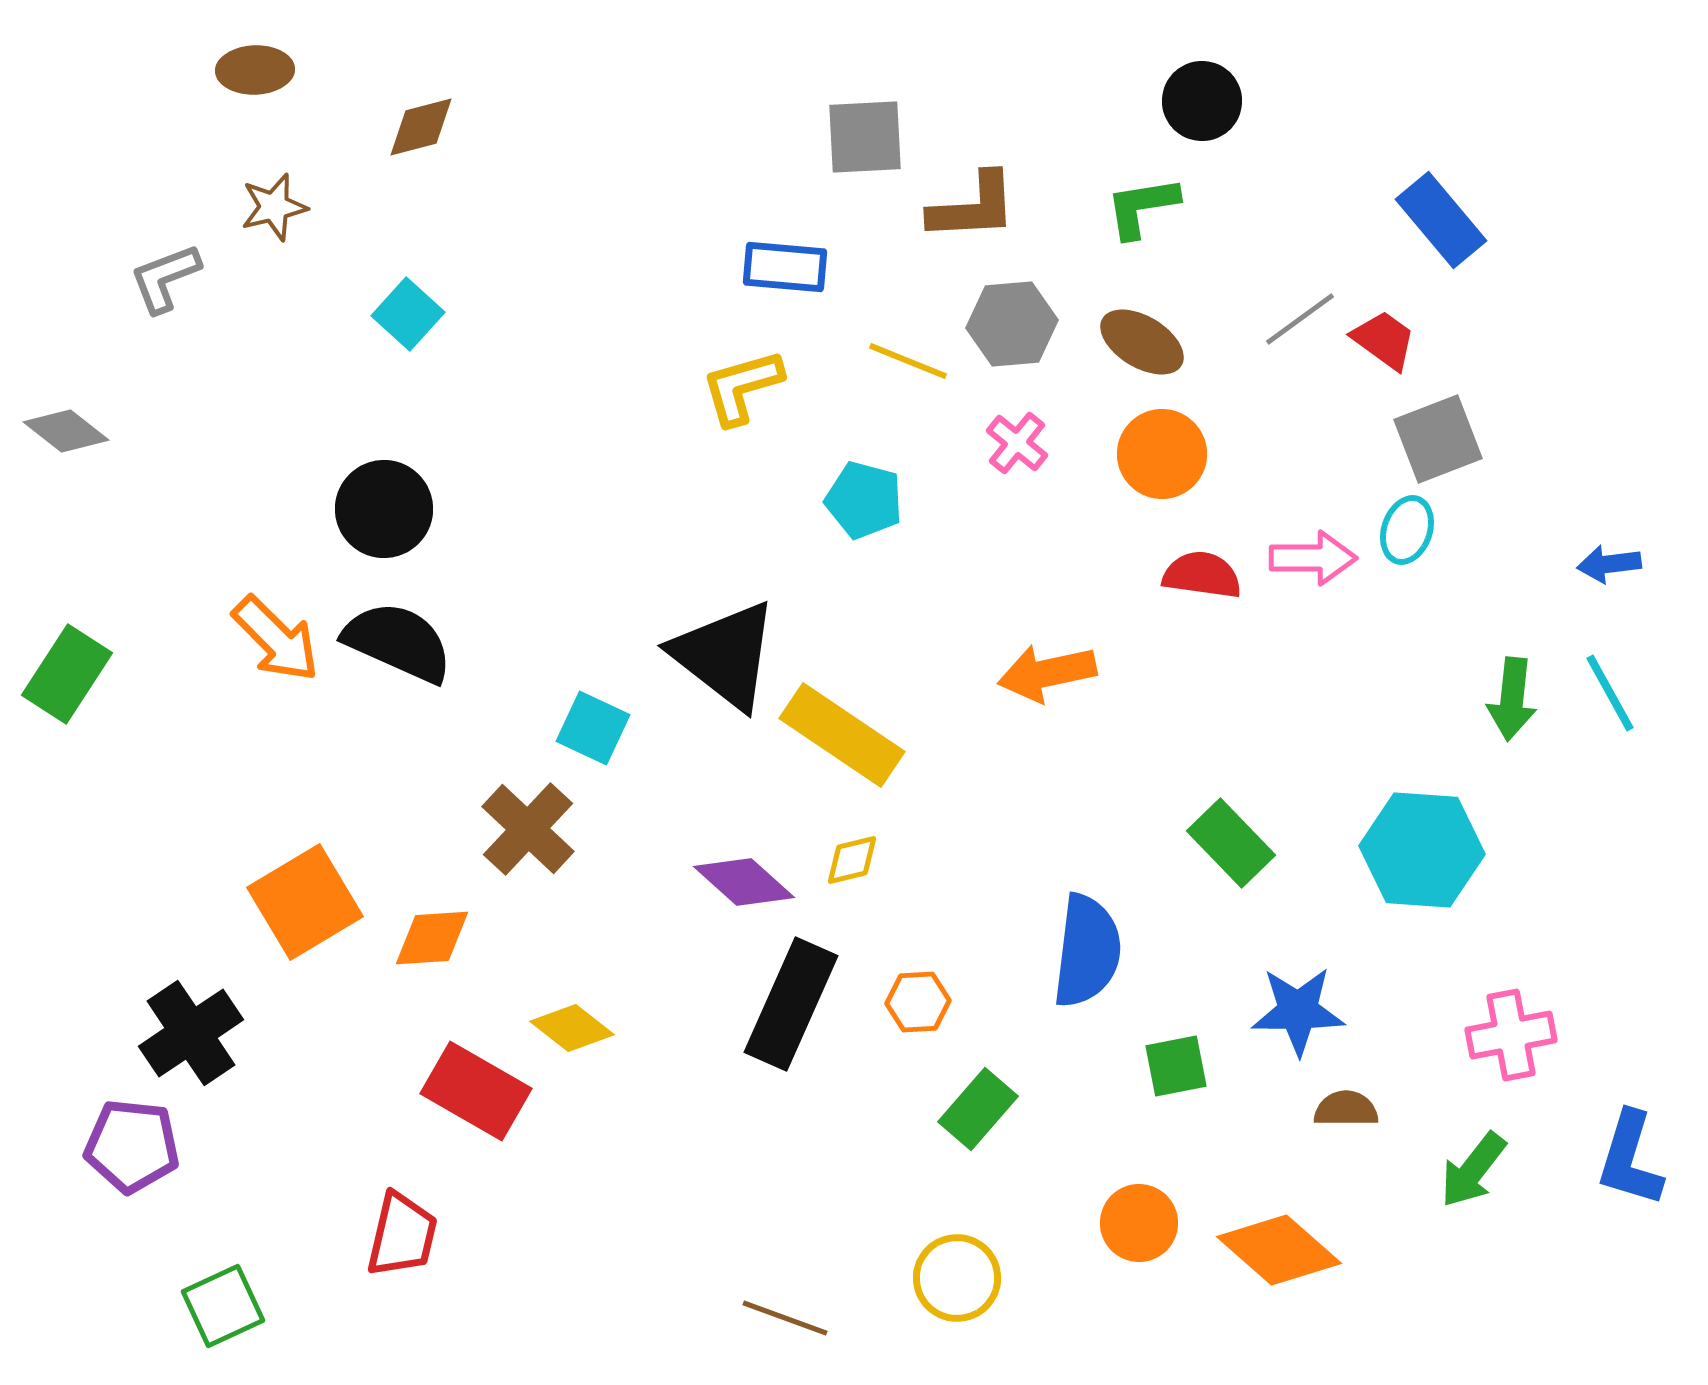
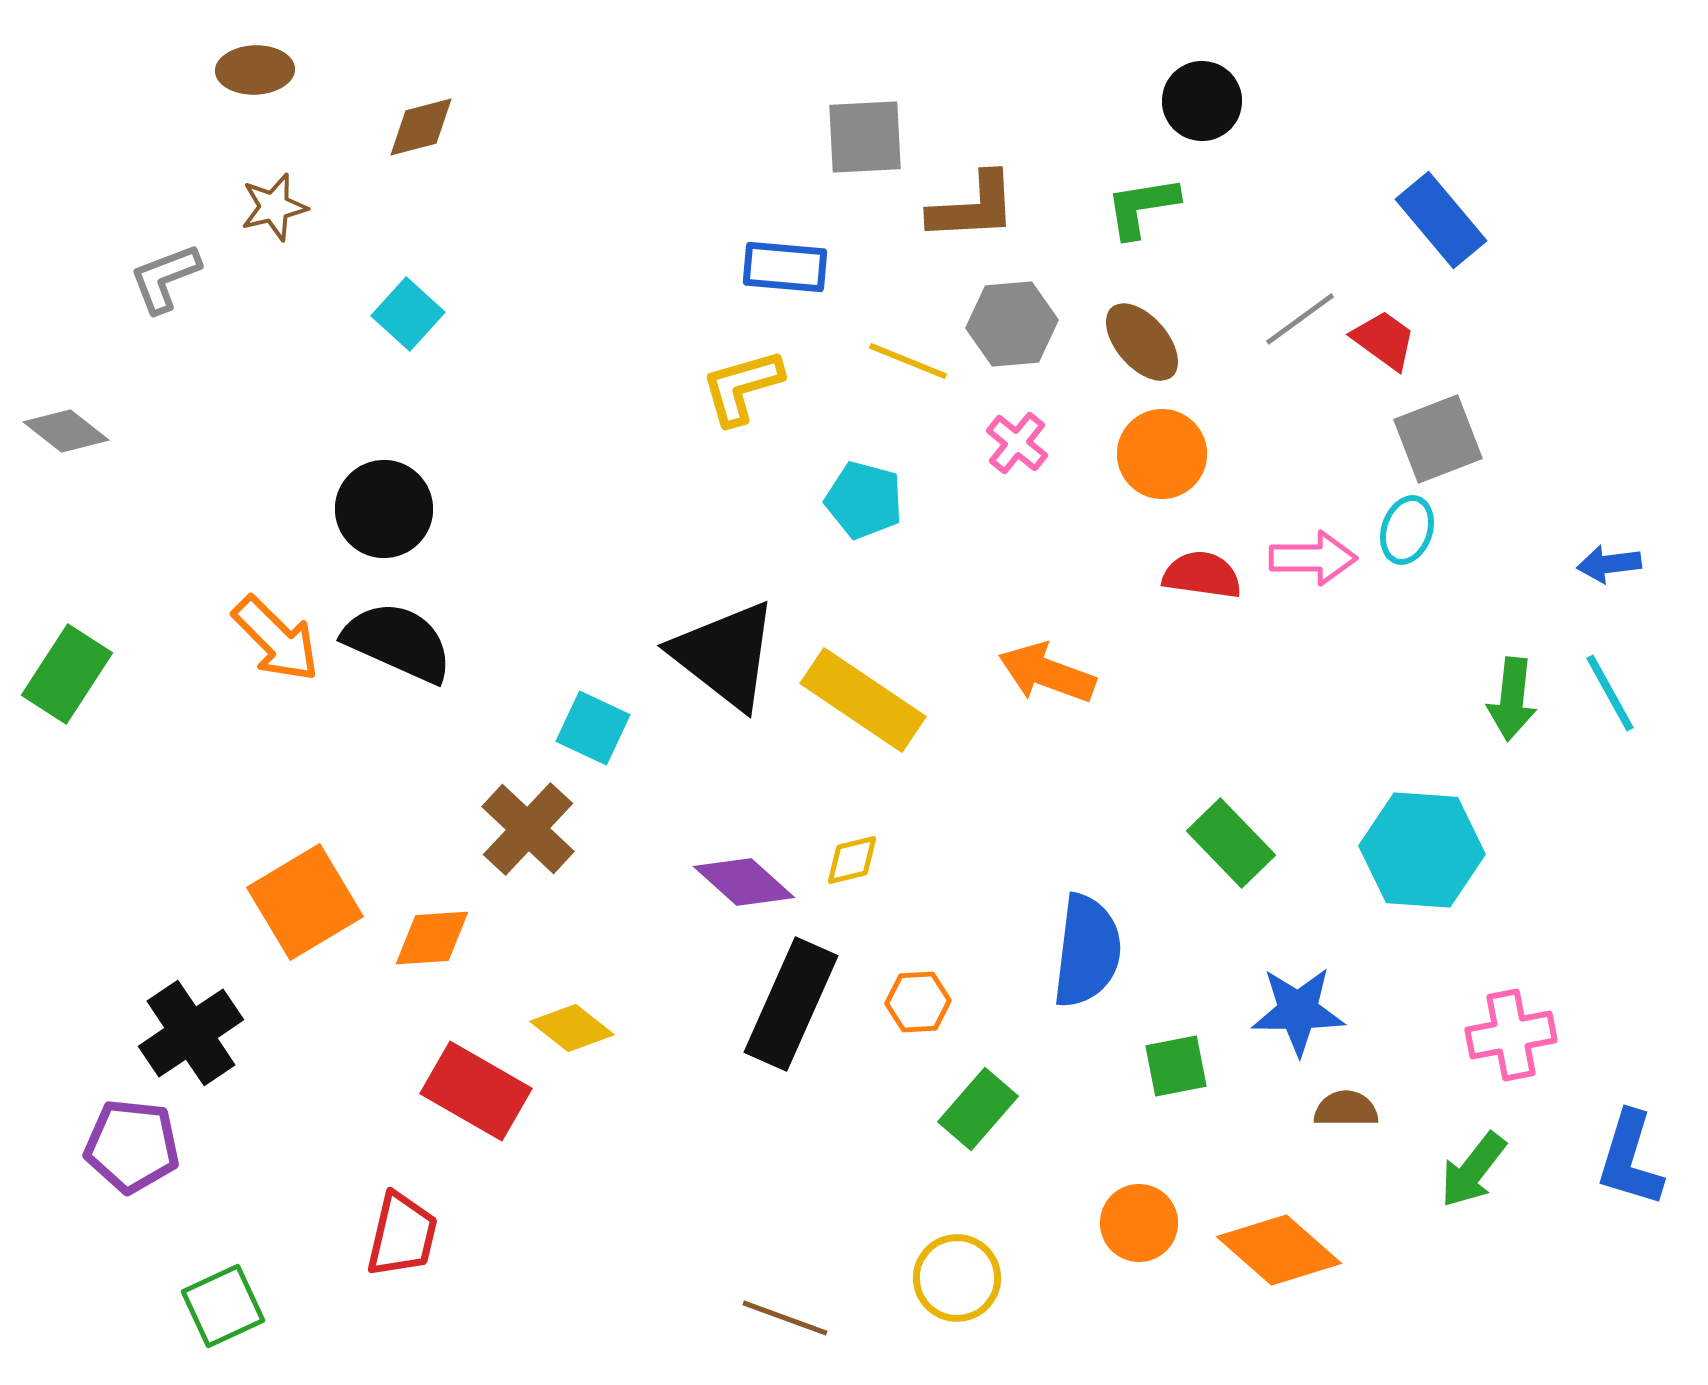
brown ellipse at (1142, 342): rotated 18 degrees clockwise
orange arrow at (1047, 673): rotated 32 degrees clockwise
yellow rectangle at (842, 735): moved 21 px right, 35 px up
